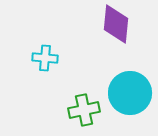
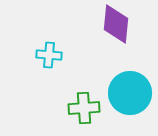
cyan cross: moved 4 px right, 3 px up
green cross: moved 2 px up; rotated 8 degrees clockwise
